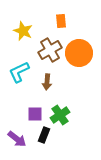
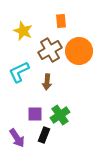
orange circle: moved 2 px up
purple arrow: moved 1 px up; rotated 18 degrees clockwise
